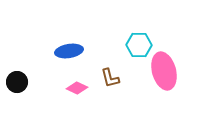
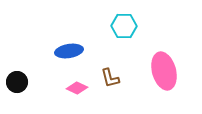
cyan hexagon: moved 15 px left, 19 px up
